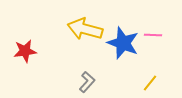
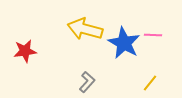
blue star: moved 1 px right; rotated 8 degrees clockwise
